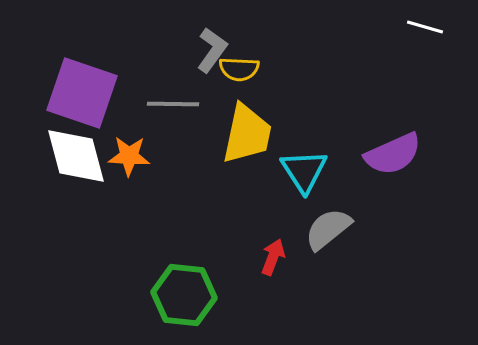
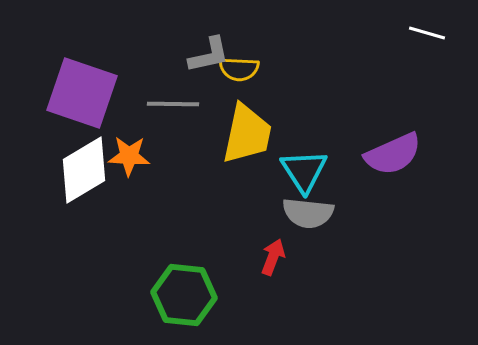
white line: moved 2 px right, 6 px down
gray L-shape: moved 3 px left, 5 px down; rotated 42 degrees clockwise
white diamond: moved 8 px right, 14 px down; rotated 74 degrees clockwise
gray semicircle: moved 20 px left, 16 px up; rotated 135 degrees counterclockwise
